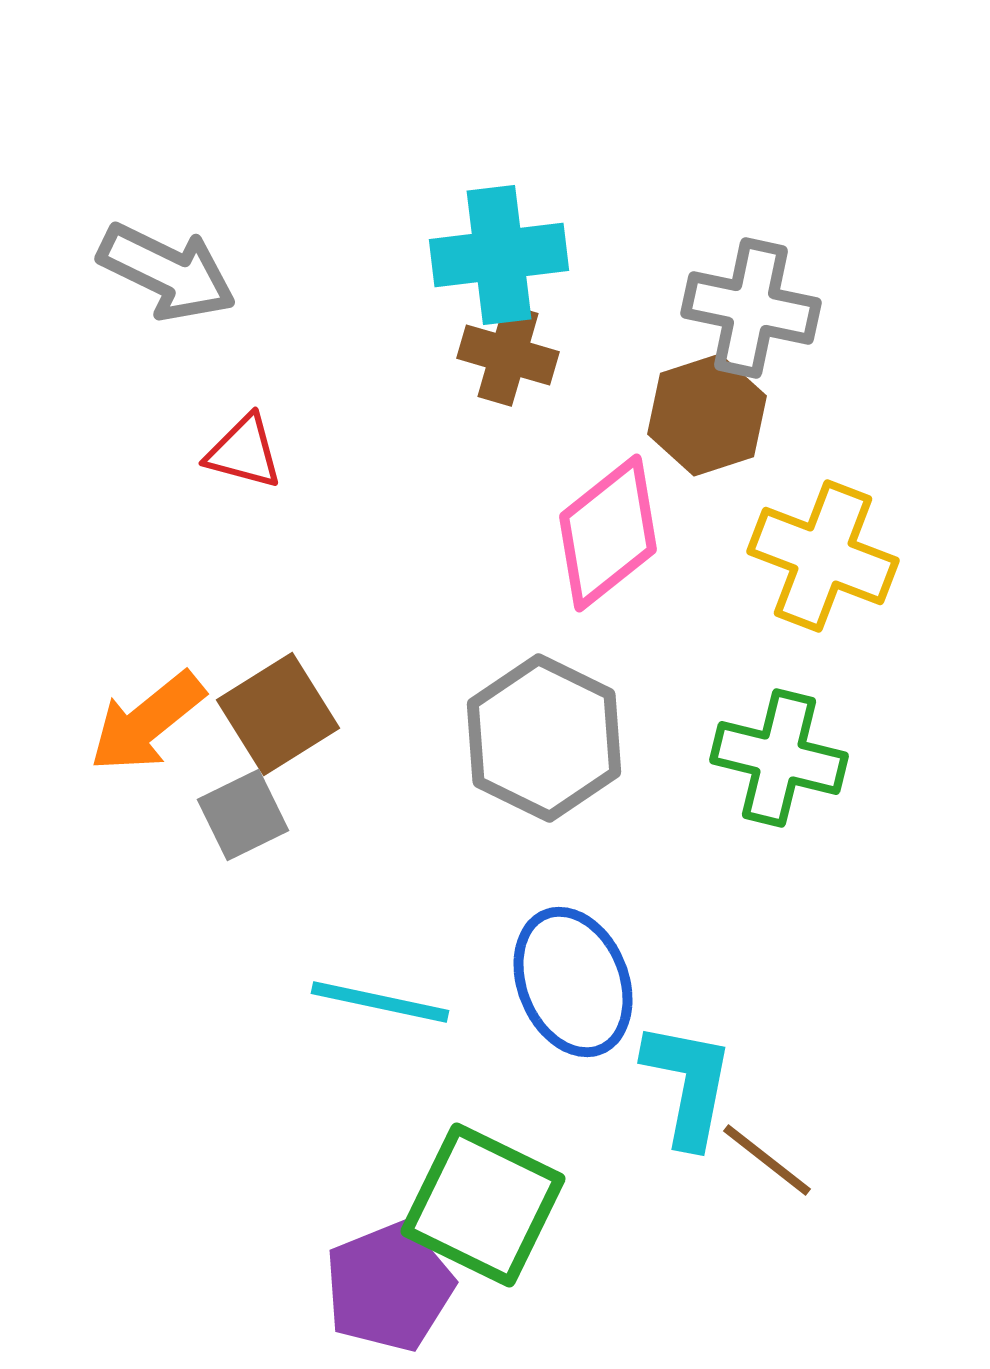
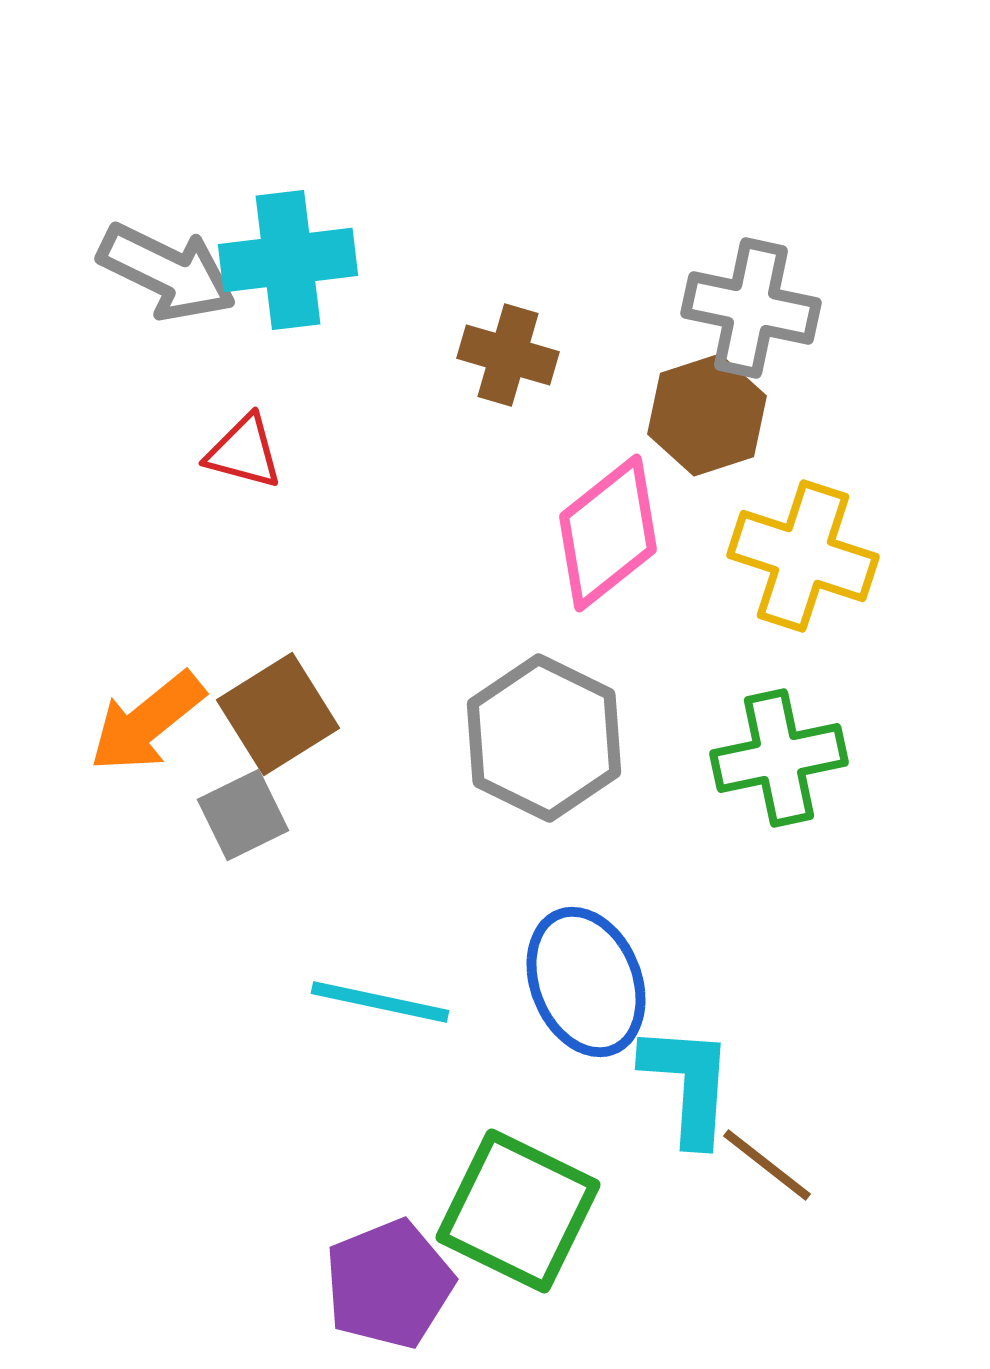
cyan cross: moved 211 px left, 5 px down
yellow cross: moved 20 px left; rotated 3 degrees counterclockwise
green cross: rotated 26 degrees counterclockwise
blue ellipse: moved 13 px right
cyan L-shape: rotated 7 degrees counterclockwise
brown line: moved 5 px down
green square: moved 35 px right, 6 px down
purple pentagon: moved 3 px up
